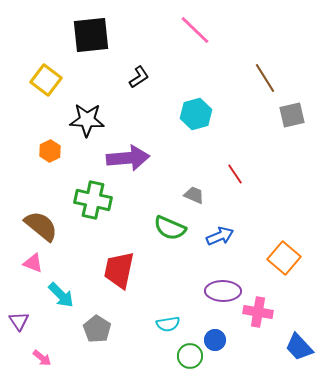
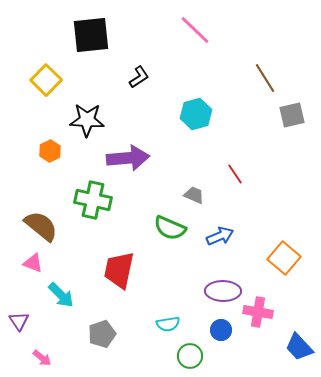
yellow square: rotated 8 degrees clockwise
gray pentagon: moved 5 px right, 5 px down; rotated 20 degrees clockwise
blue circle: moved 6 px right, 10 px up
